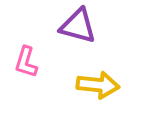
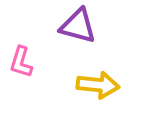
pink L-shape: moved 5 px left
